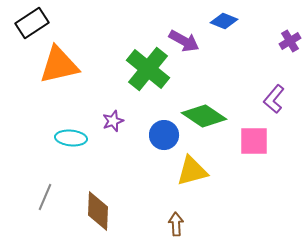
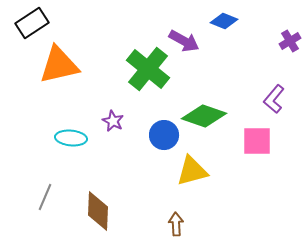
green diamond: rotated 15 degrees counterclockwise
purple star: rotated 25 degrees counterclockwise
pink square: moved 3 px right
